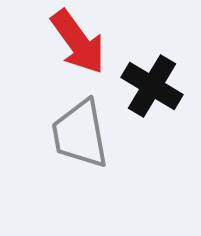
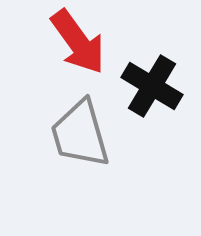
gray trapezoid: rotated 6 degrees counterclockwise
